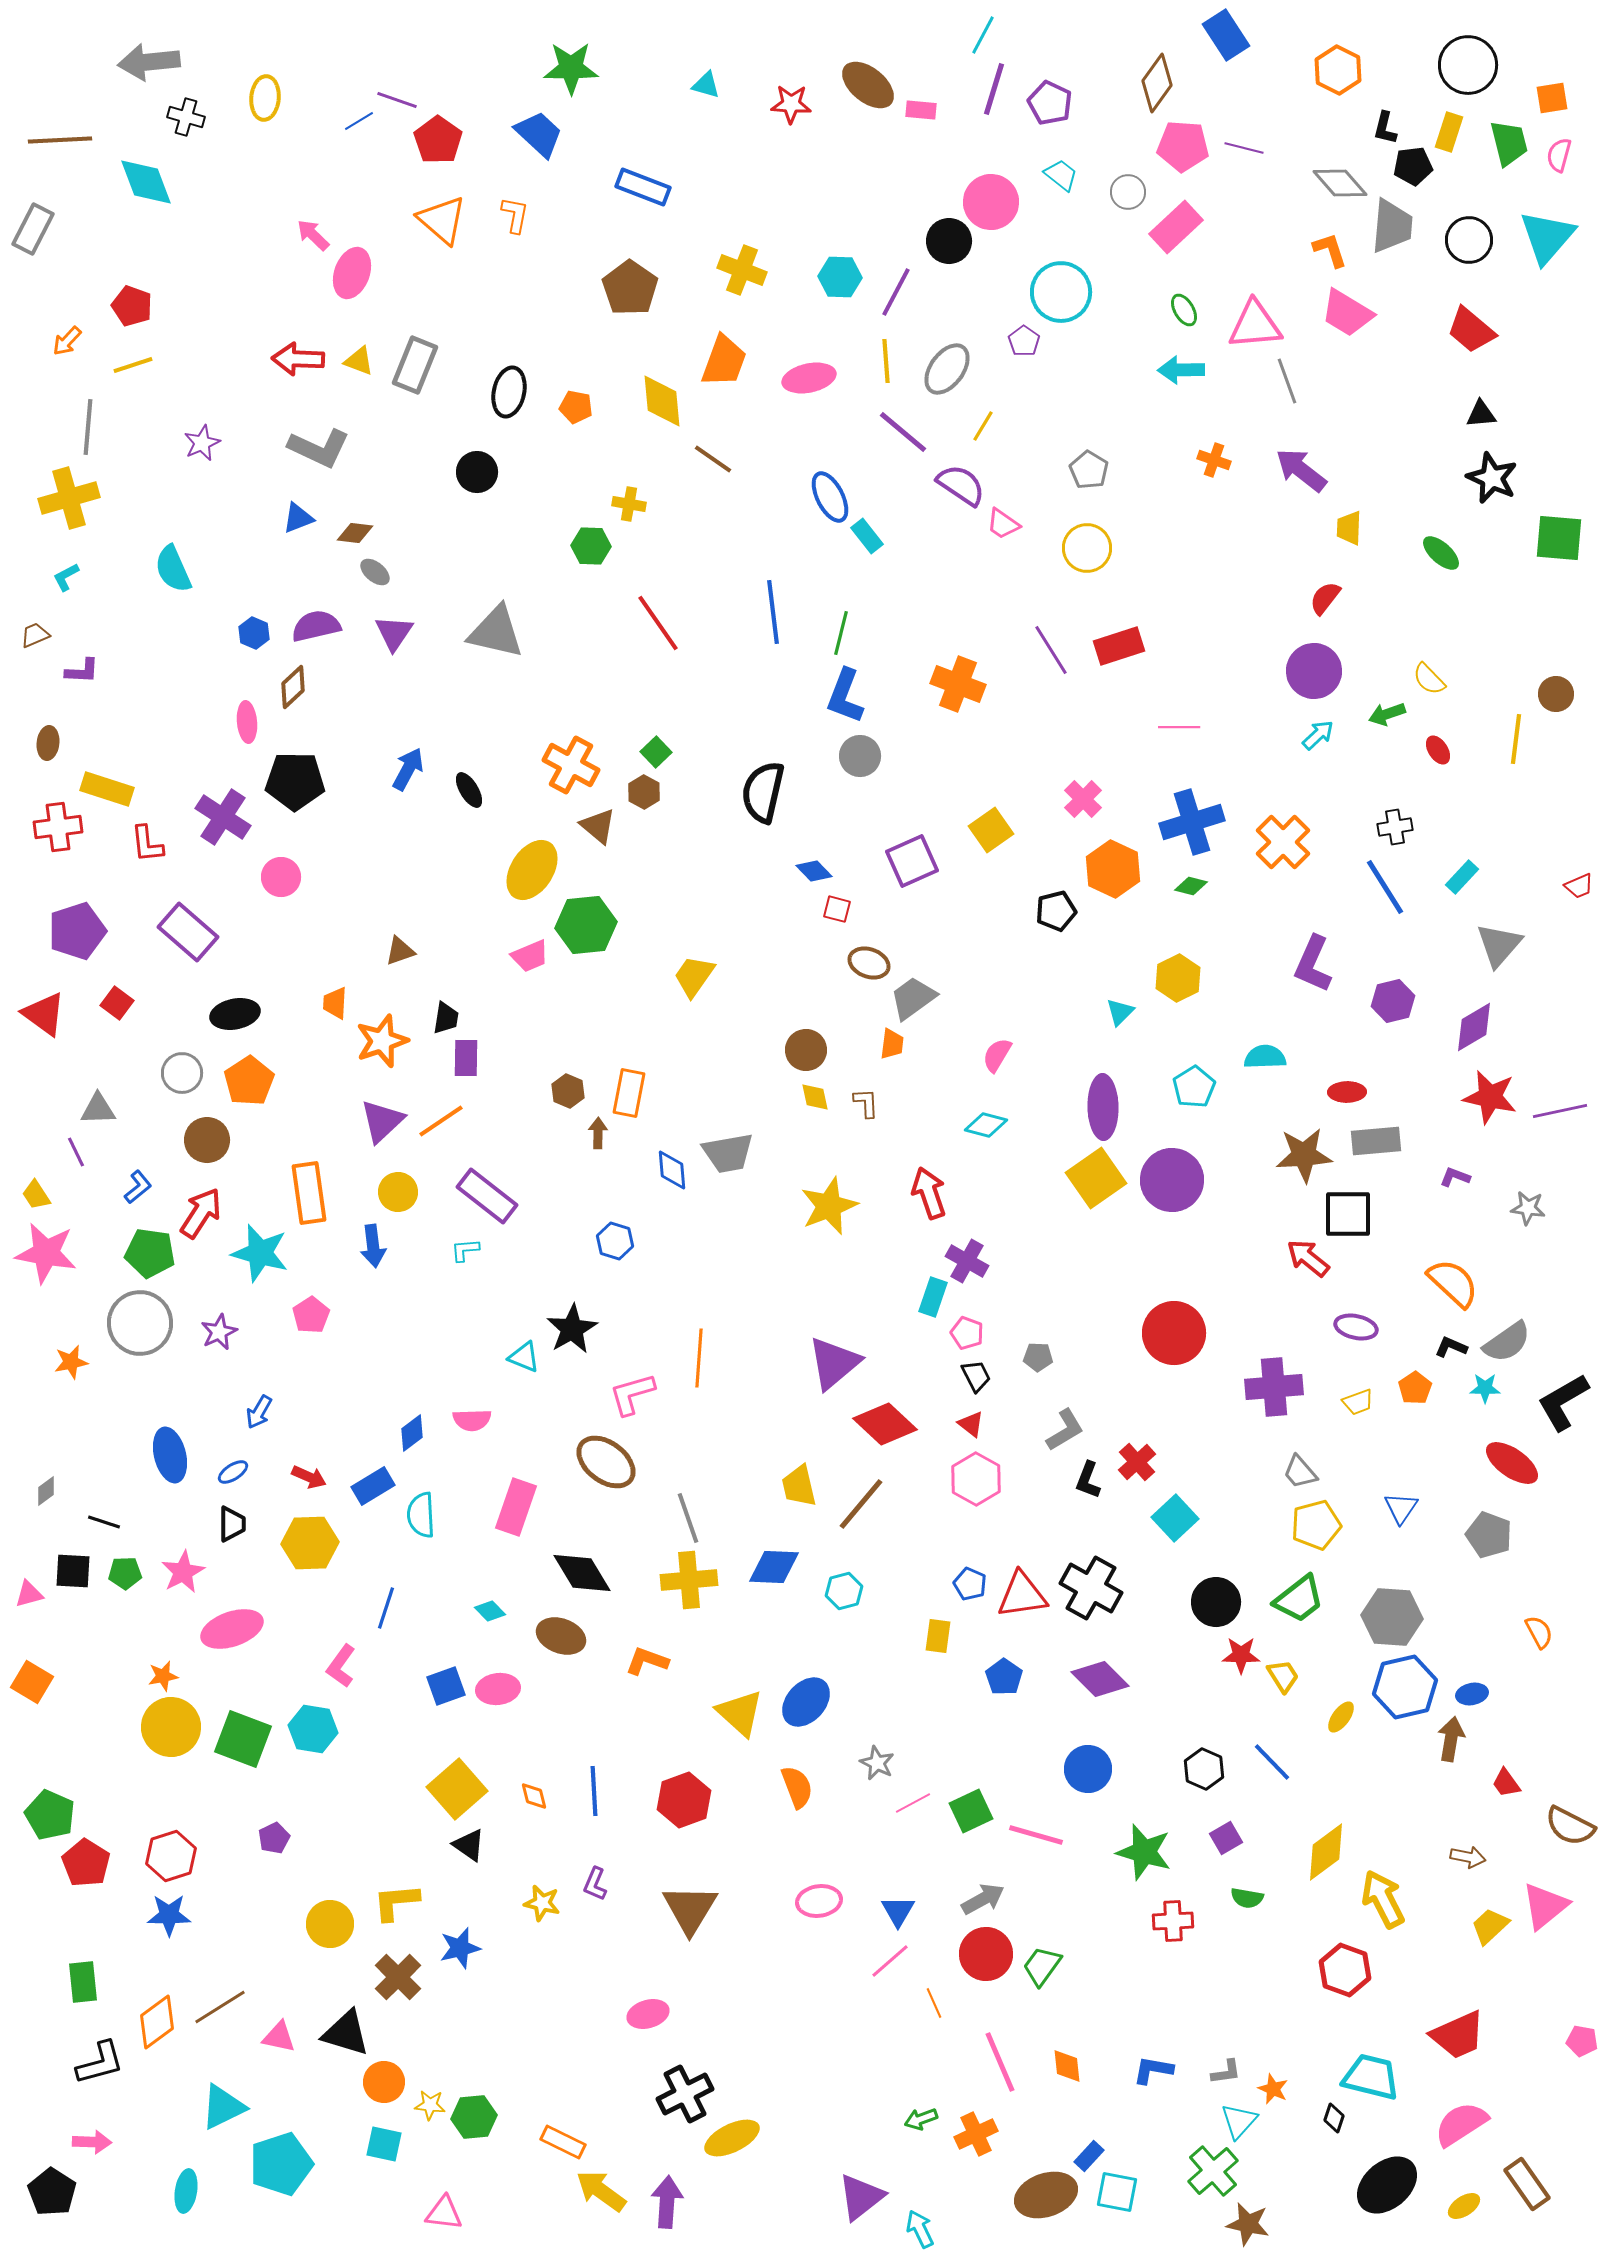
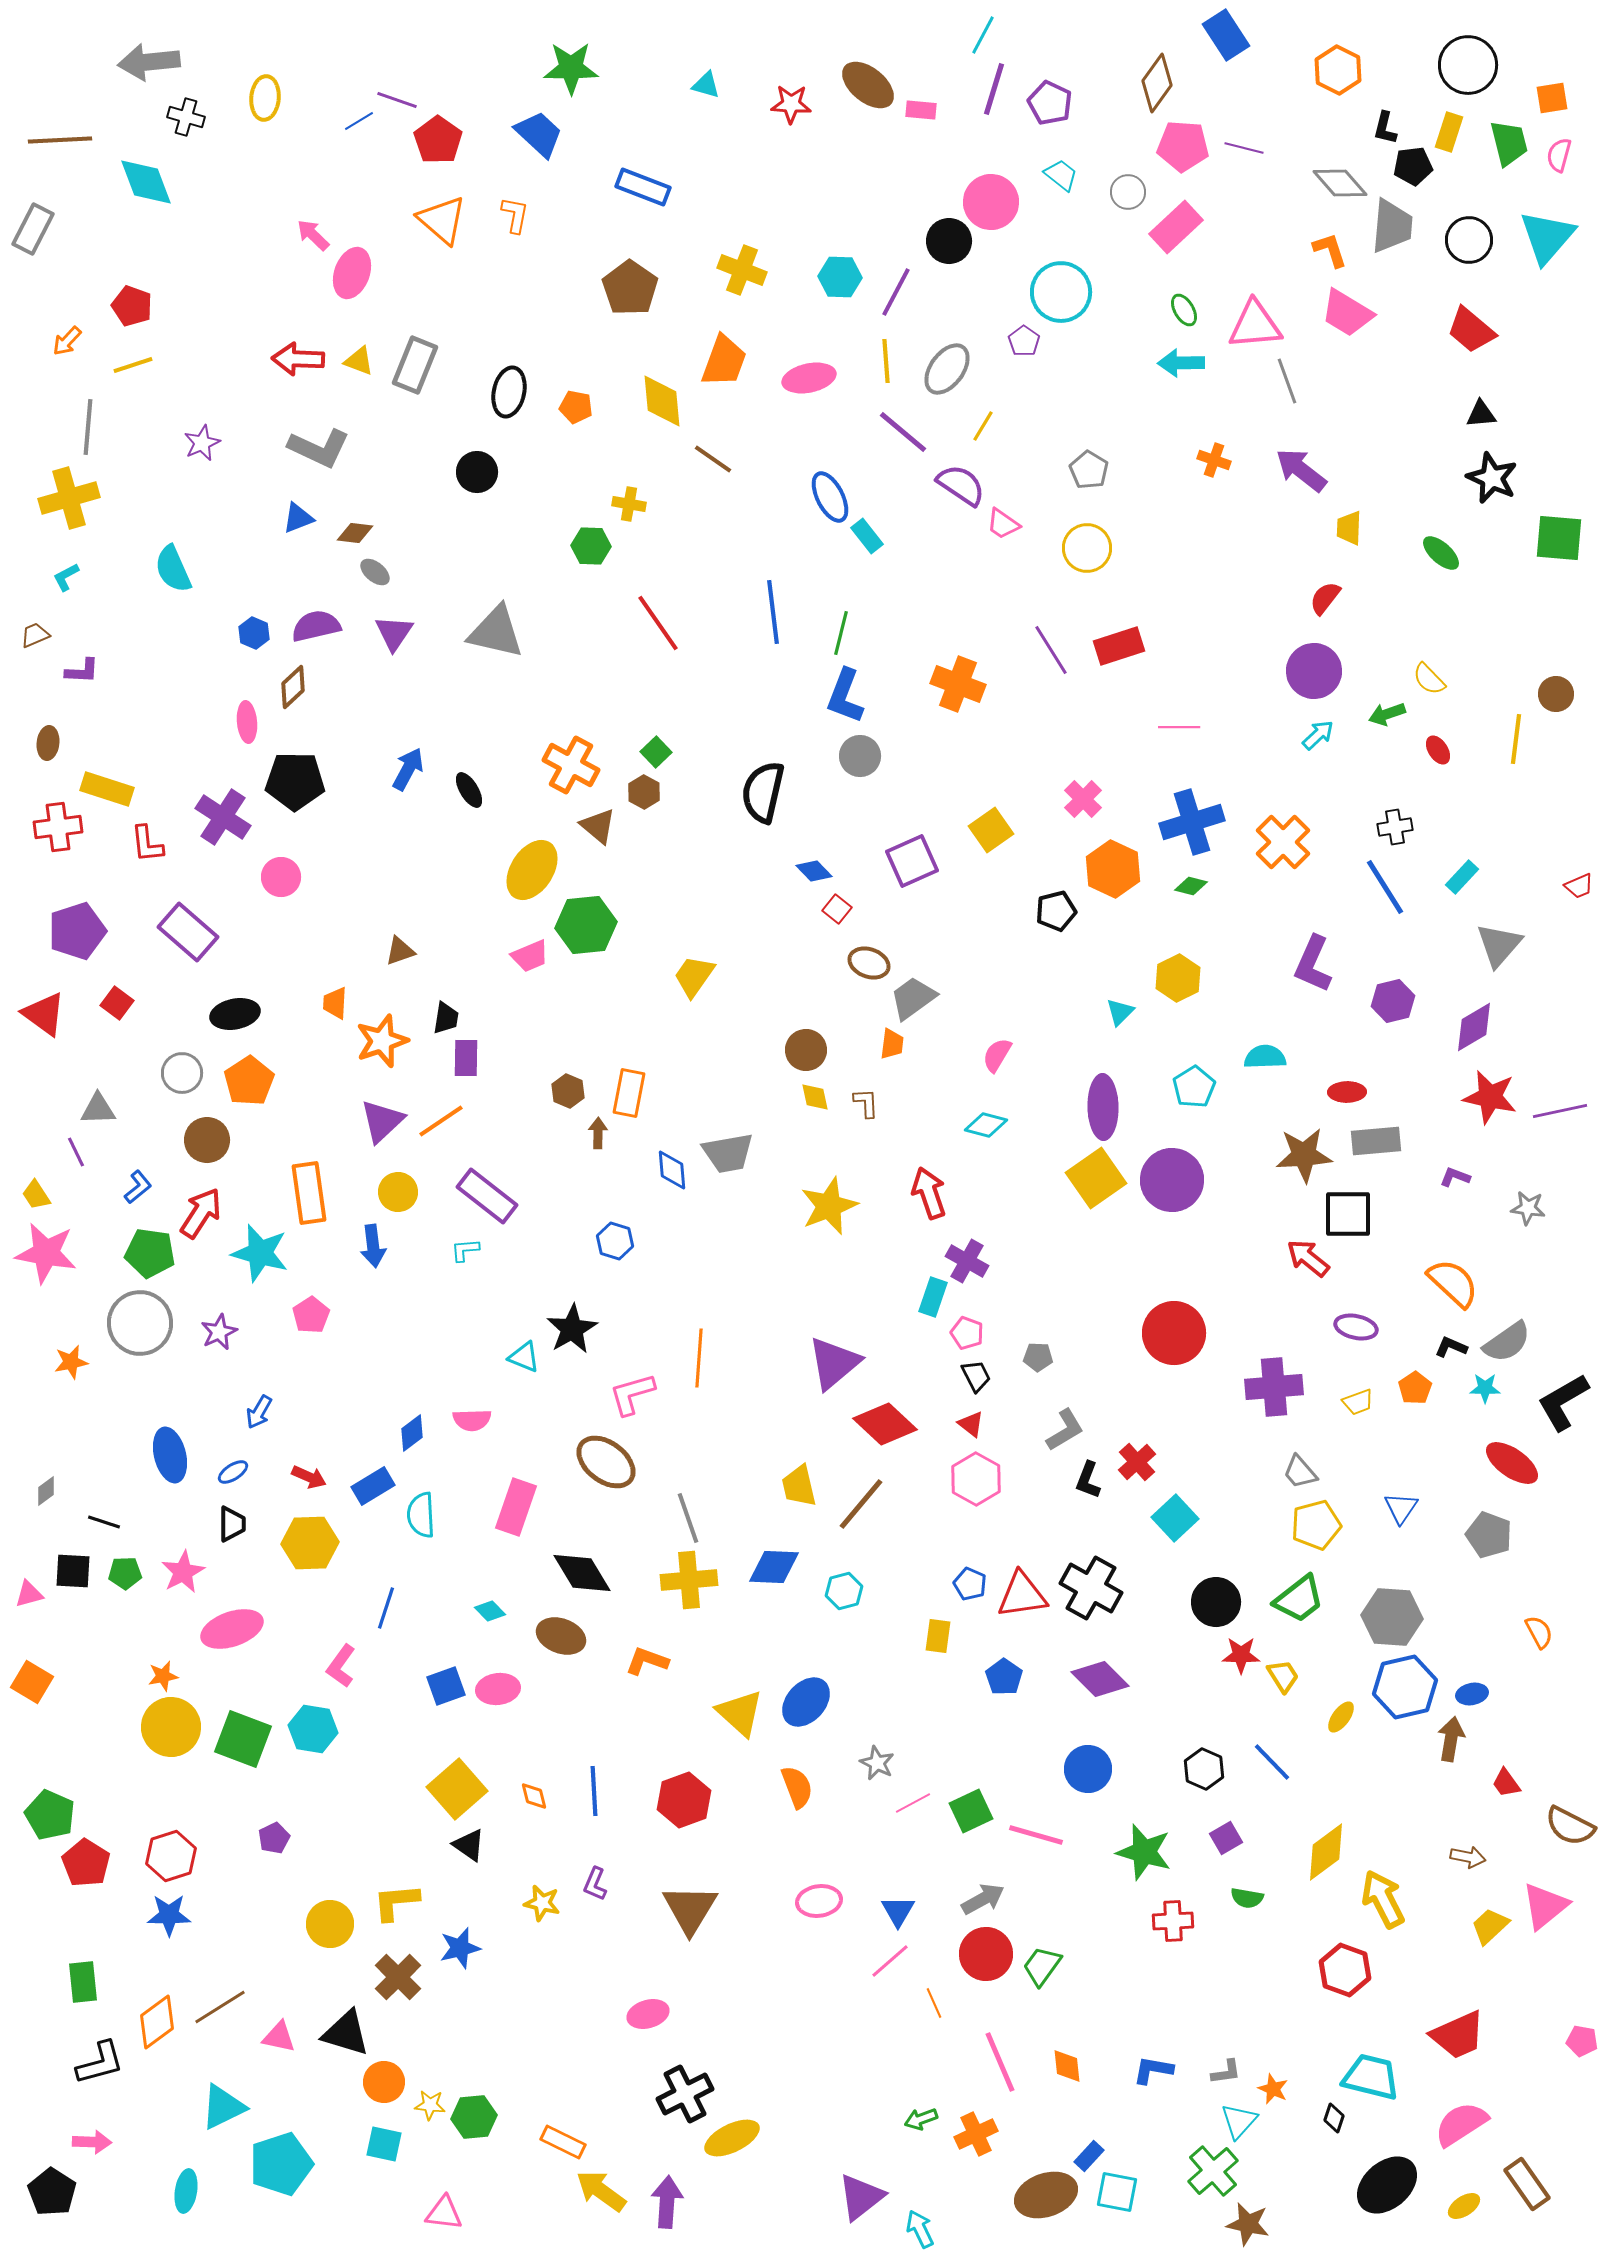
cyan arrow at (1181, 370): moved 7 px up
red square at (837, 909): rotated 24 degrees clockwise
